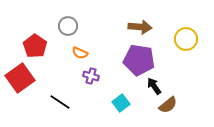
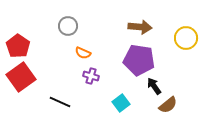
yellow circle: moved 1 px up
red pentagon: moved 17 px left
orange semicircle: moved 3 px right
red square: moved 1 px right, 1 px up
black line: rotated 10 degrees counterclockwise
